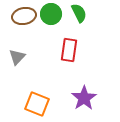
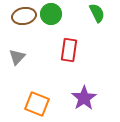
green semicircle: moved 18 px right
